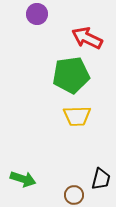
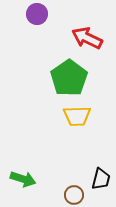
green pentagon: moved 2 px left, 3 px down; rotated 27 degrees counterclockwise
